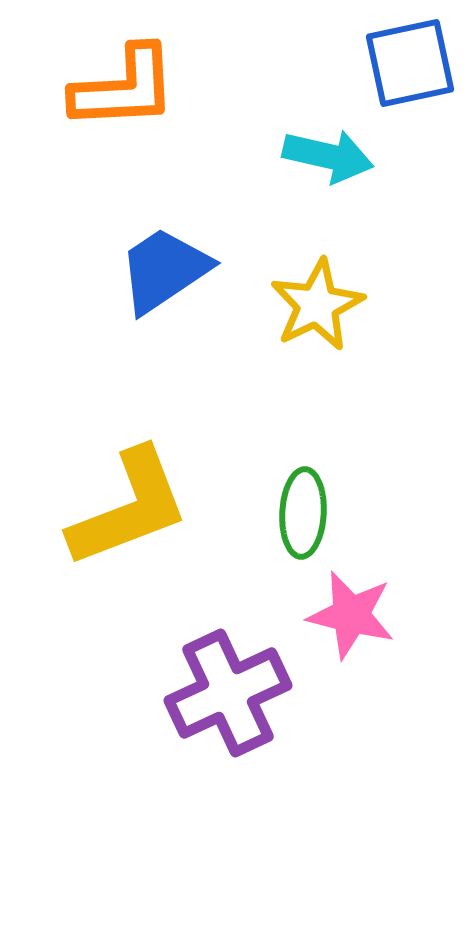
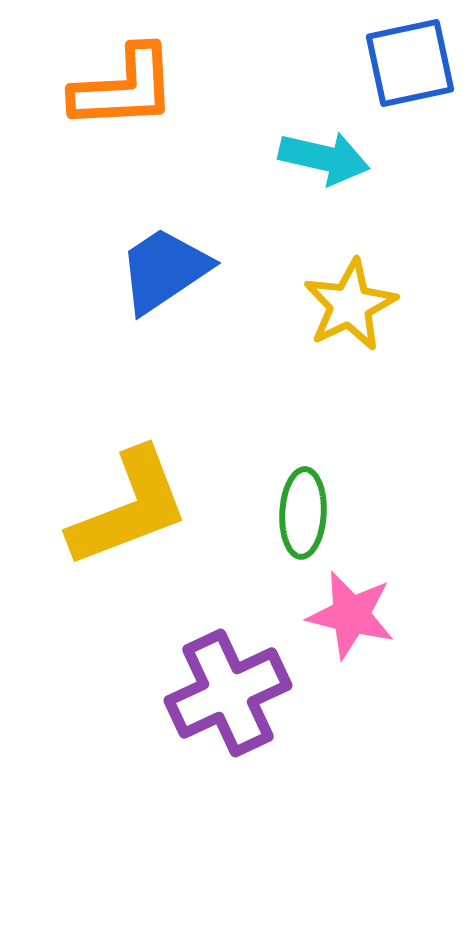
cyan arrow: moved 4 px left, 2 px down
yellow star: moved 33 px right
